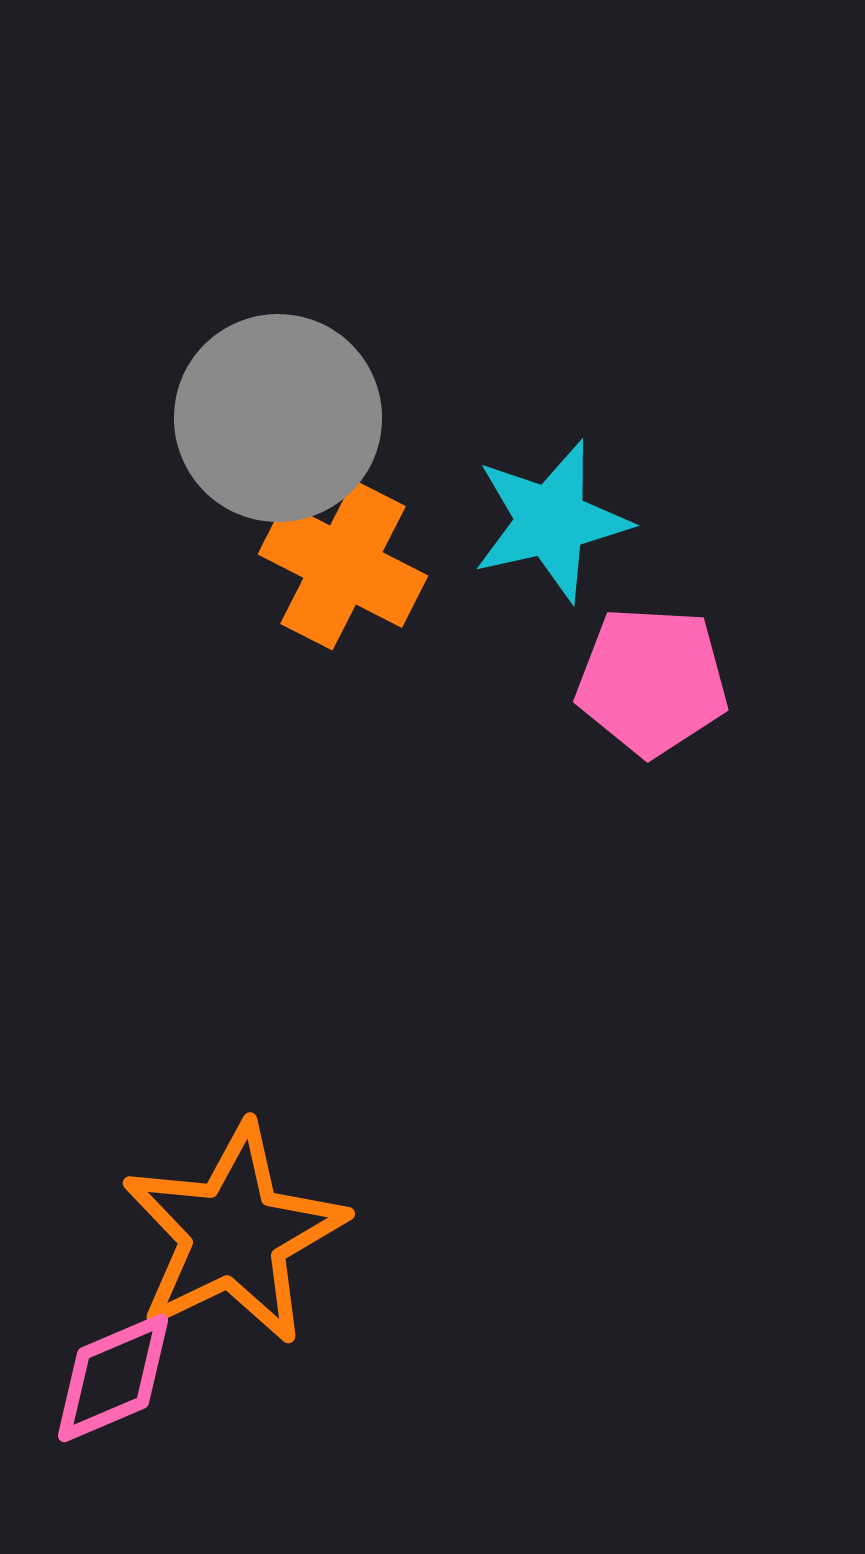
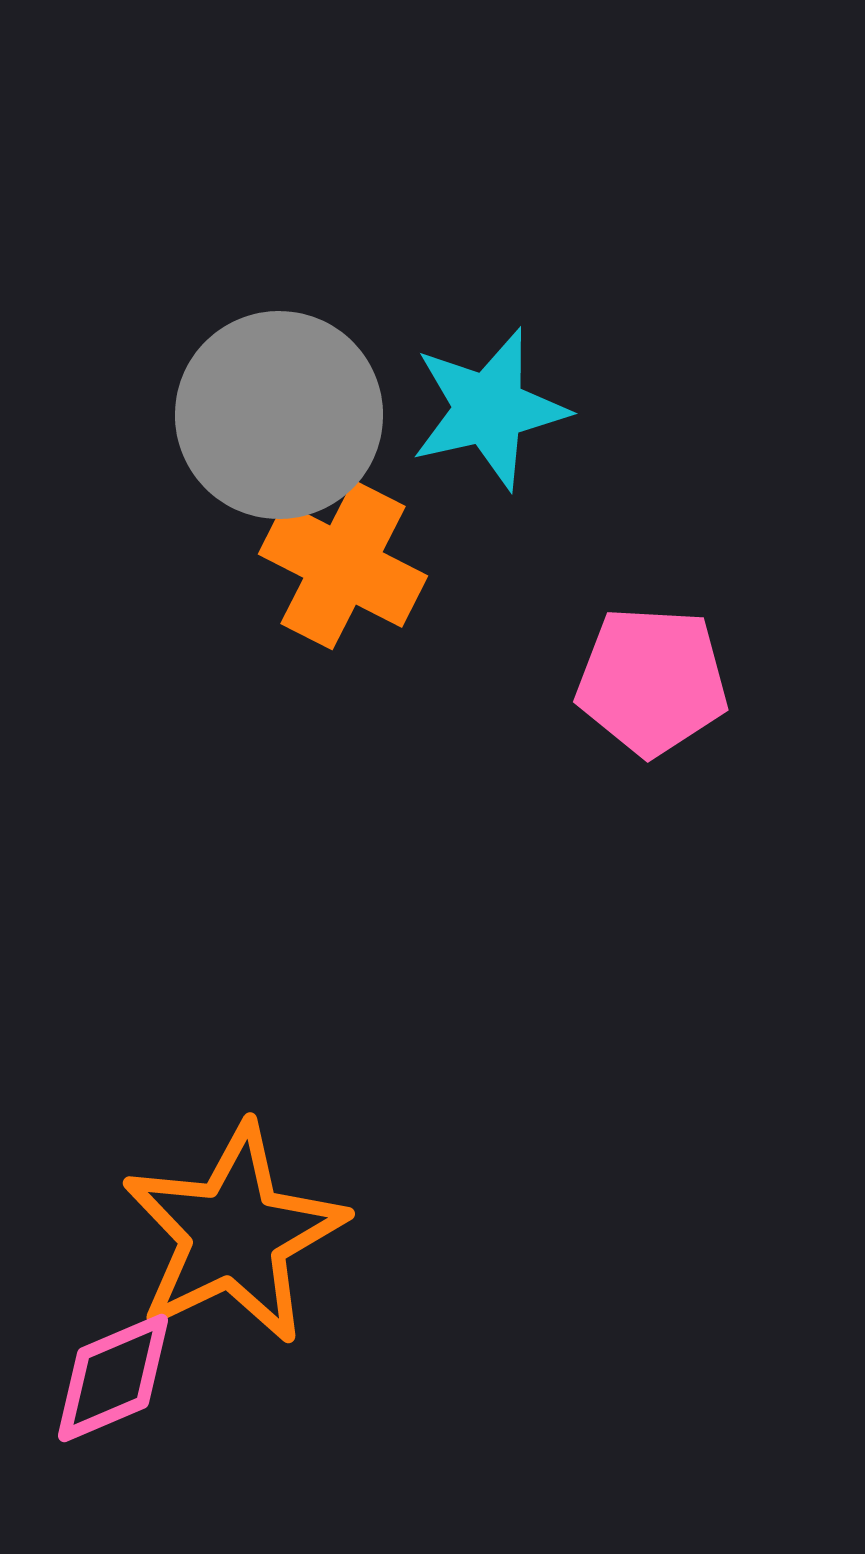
gray circle: moved 1 px right, 3 px up
cyan star: moved 62 px left, 112 px up
